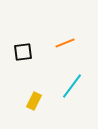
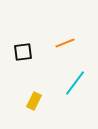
cyan line: moved 3 px right, 3 px up
